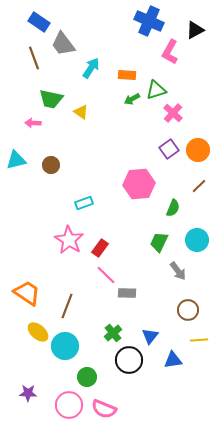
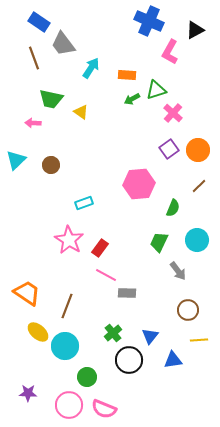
cyan triangle at (16, 160): rotated 30 degrees counterclockwise
pink line at (106, 275): rotated 15 degrees counterclockwise
